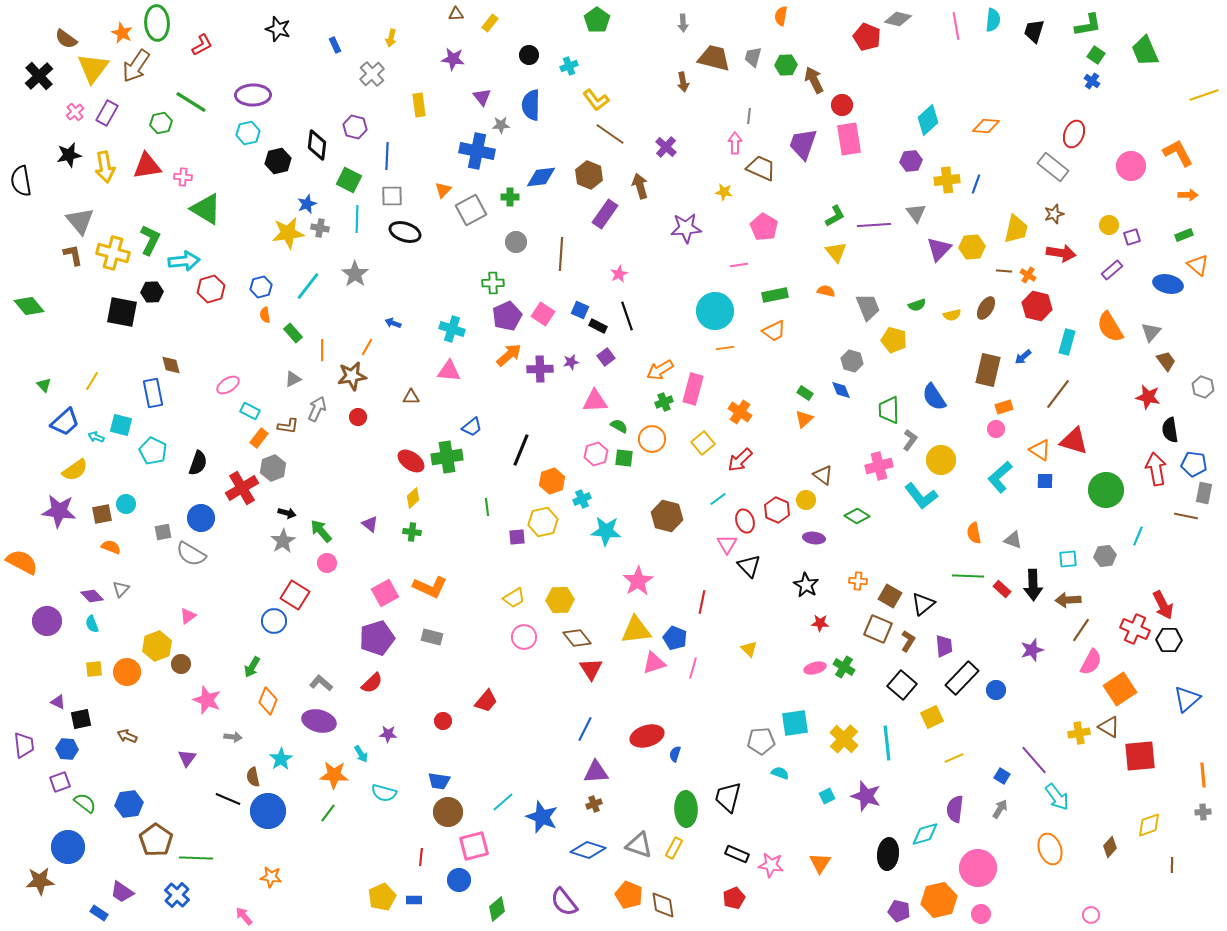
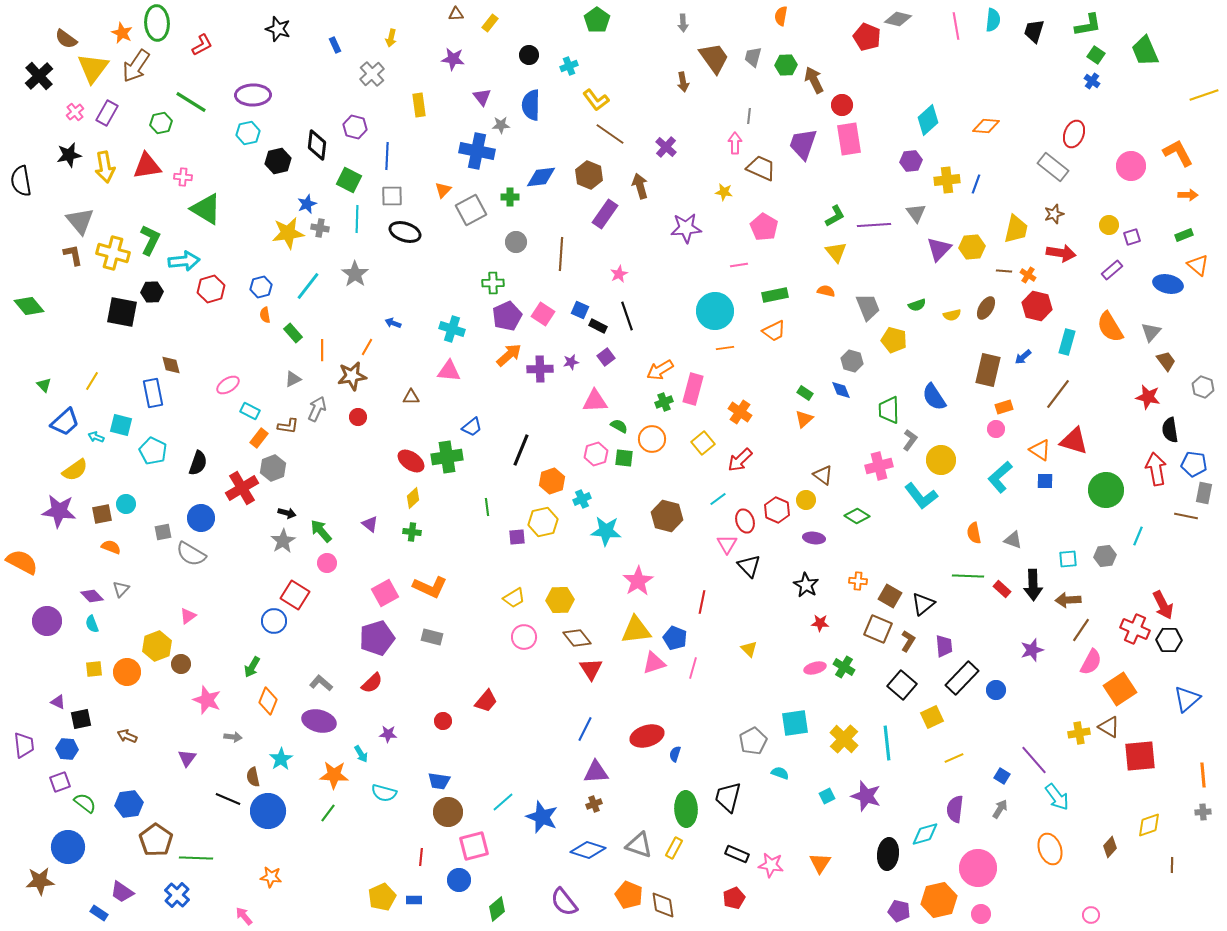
brown trapezoid at (714, 58): rotated 40 degrees clockwise
gray pentagon at (761, 741): moved 8 px left; rotated 24 degrees counterclockwise
